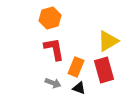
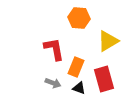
orange hexagon: moved 29 px right; rotated 20 degrees clockwise
red rectangle: moved 9 px down
